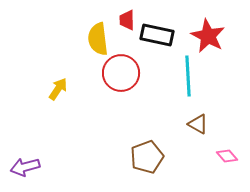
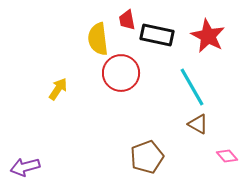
red trapezoid: rotated 10 degrees counterclockwise
cyan line: moved 4 px right, 11 px down; rotated 27 degrees counterclockwise
